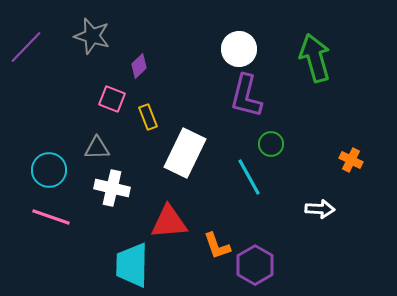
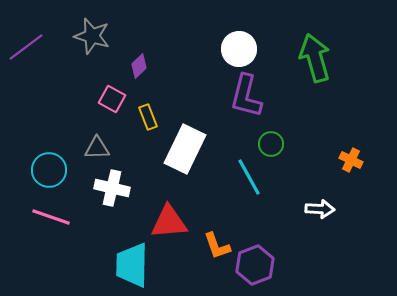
purple line: rotated 9 degrees clockwise
pink square: rotated 8 degrees clockwise
white rectangle: moved 4 px up
purple hexagon: rotated 9 degrees clockwise
